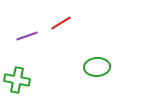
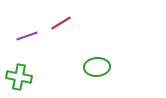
green cross: moved 2 px right, 3 px up
